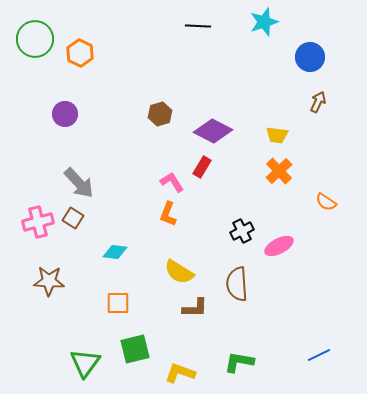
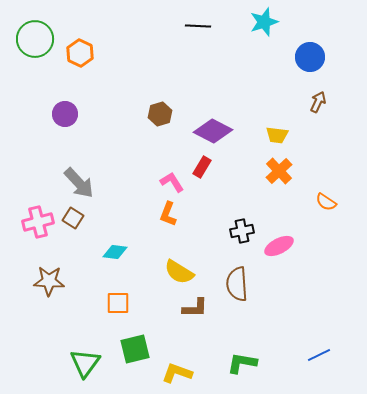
black cross: rotated 15 degrees clockwise
green L-shape: moved 3 px right, 1 px down
yellow L-shape: moved 3 px left
